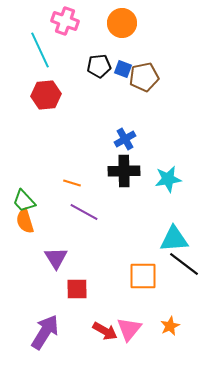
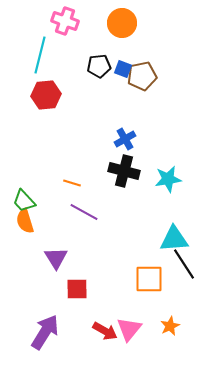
cyan line: moved 5 px down; rotated 39 degrees clockwise
brown pentagon: moved 2 px left, 1 px up
black cross: rotated 16 degrees clockwise
black line: rotated 20 degrees clockwise
orange square: moved 6 px right, 3 px down
